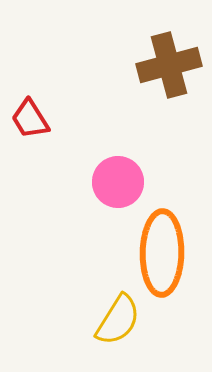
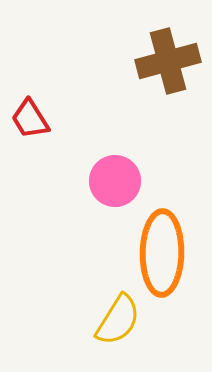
brown cross: moved 1 px left, 4 px up
pink circle: moved 3 px left, 1 px up
